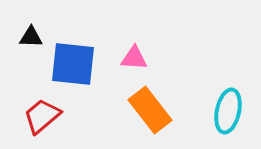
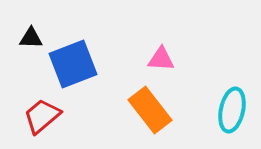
black triangle: moved 1 px down
pink triangle: moved 27 px right, 1 px down
blue square: rotated 27 degrees counterclockwise
cyan ellipse: moved 4 px right, 1 px up
